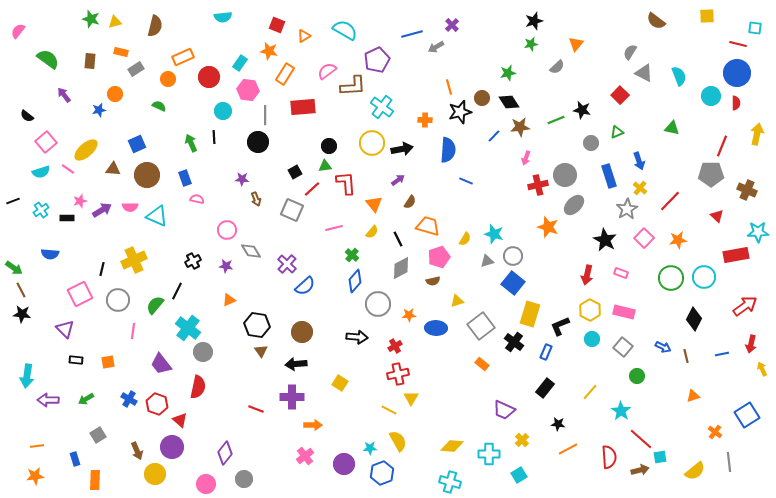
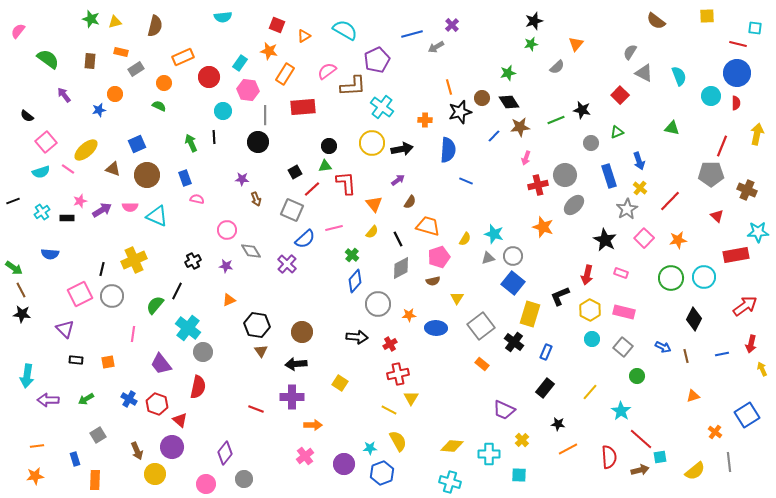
orange circle at (168, 79): moved 4 px left, 4 px down
brown triangle at (113, 169): rotated 14 degrees clockwise
cyan cross at (41, 210): moved 1 px right, 2 px down
orange star at (548, 227): moved 5 px left
gray triangle at (487, 261): moved 1 px right, 3 px up
blue semicircle at (305, 286): moved 47 px up
gray circle at (118, 300): moved 6 px left, 4 px up
yellow triangle at (457, 301): moved 3 px up; rotated 40 degrees counterclockwise
black L-shape at (560, 326): moved 30 px up
pink line at (133, 331): moved 3 px down
red cross at (395, 346): moved 5 px left, 2 px up
cyan square at (519, 475): rotated 35 degrees clockwise
